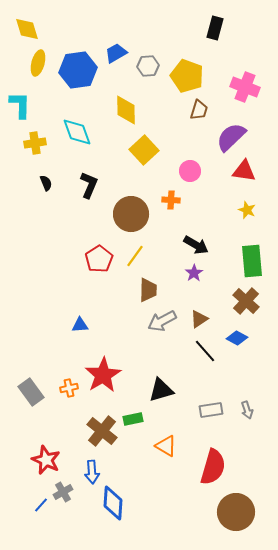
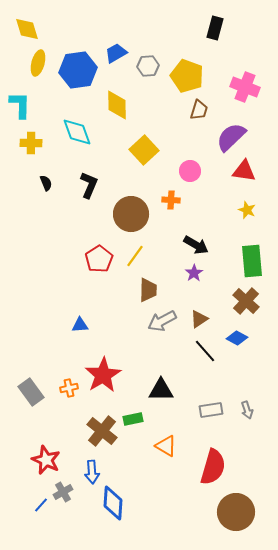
yellow diamond at (126, 110): moved 9 px left, 5 px up
yellow cross at (35, 143): moved 4 px left; rotated 10 degrees clockwise
black triangle at (161, 390): rotated 16 degrees clockwise
